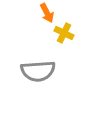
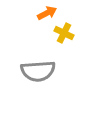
orange arrow: rotated 90 degrees counterclockwise
